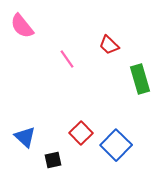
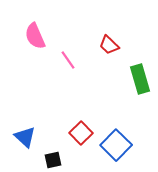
pink semicircle: moved 13 px right, 10 px down; rotated 16 degrees clockwise
pink line: moved 1 px right, 1 px down
